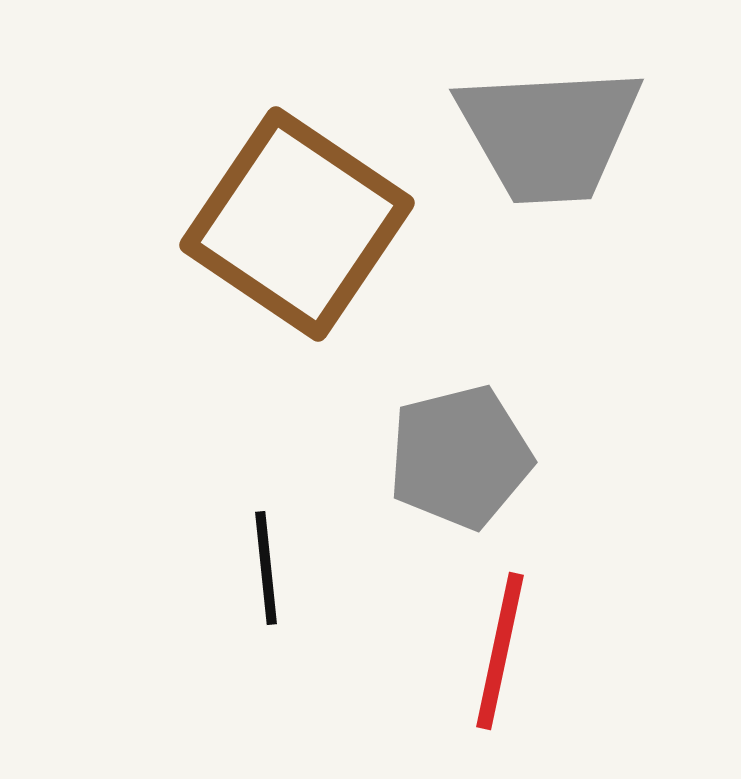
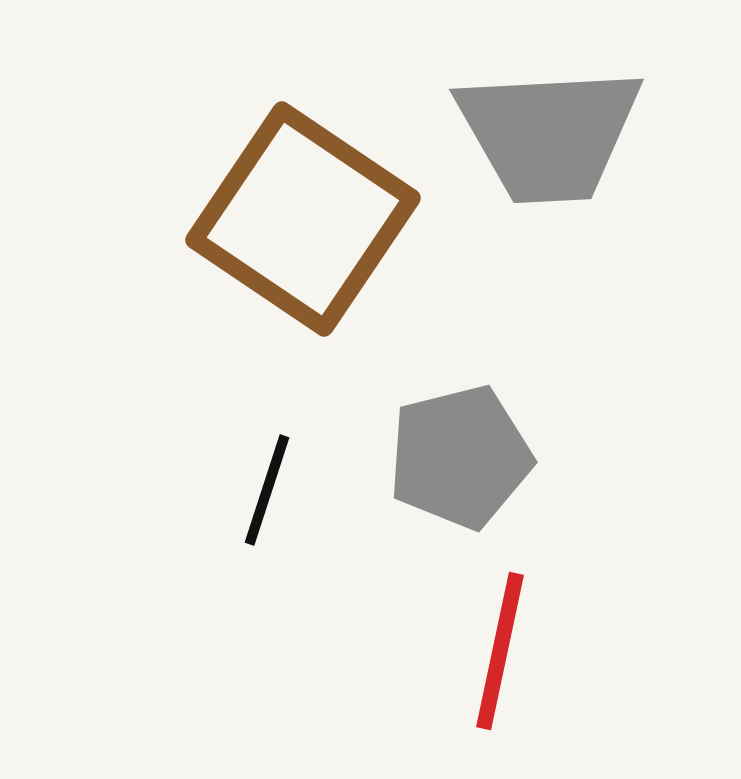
brown square: moved 6 px right, 5 px up
black line: moved 1 px right, 78 px up; rotated 24 degrees clockwise
